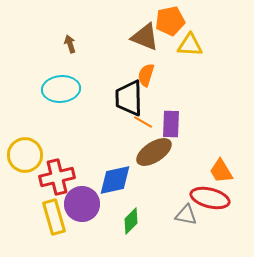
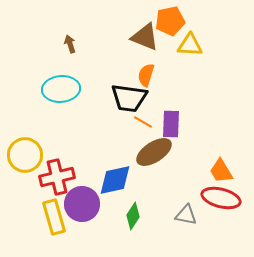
black trapezoid: rotated 81 degrees counterclockwise
red ellipse: moved 11 px right
green diamond: moved 2 px right, 5 px up; rotated 12 degrees counterclockwise
